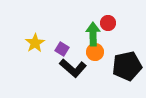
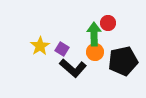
green arrow: moved 1 px right
yellow star: moved 5 px right, 3 px down
black pentagon: moved 4 px left, 5 px up
